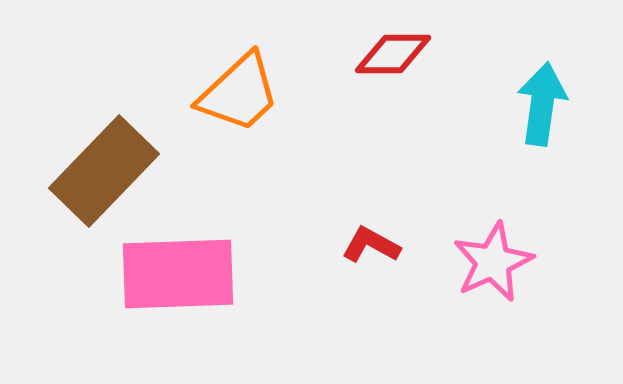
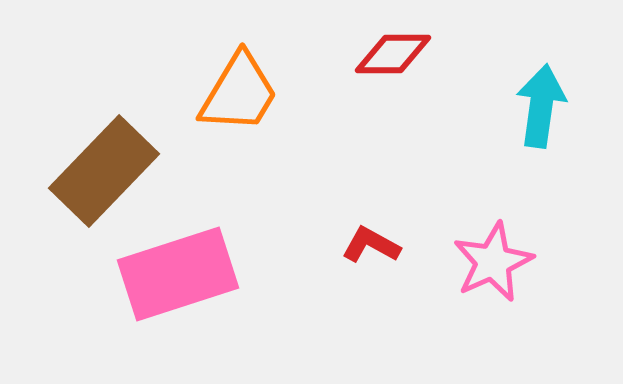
orange trapezoid: rotated 16 degrees counterclockwise
cyan arrow: moved 1 px left, 2 px down
pink rectangle: rotated 16 degrees counterclockwise
